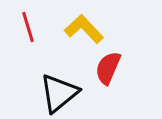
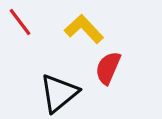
red line: moved 8 px left, 5 px up; rotated 20 degrees counterclockwise
